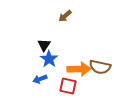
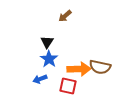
black triangle: moved 3 px right, 3 px up
